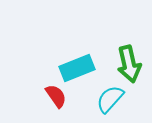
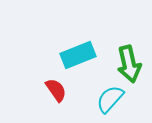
cyan rectangle: moved 1 px right, 13 px up
red semicircle: moved 6 px up
